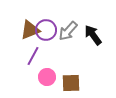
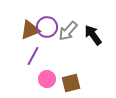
purple circle: moved 1 px right, 3 px up
pink circle: moved 2 px down
brown square: rotated 12 degrees counterclockwise
